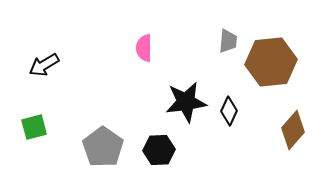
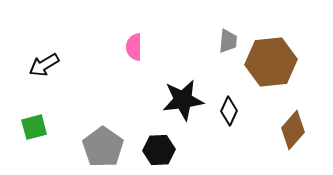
pink semicircle: moved 10 px left, 1 px up
black star: moved 3 px left, 2 px up
